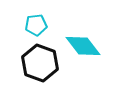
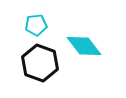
cyan diamond: moved 1 px right
